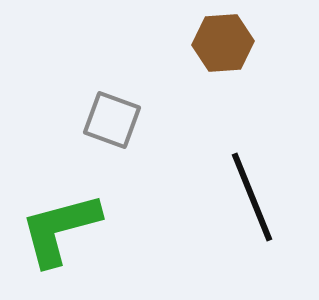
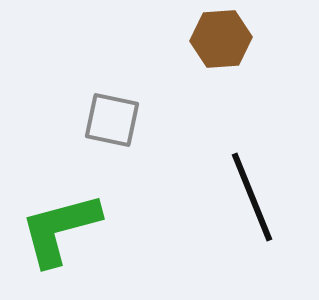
brown hexagon: moved 2 px left, 4 px up
gray square: rotated 8 degrees counterclockwise
